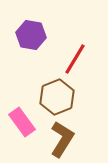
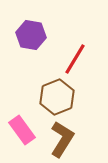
pink rectangle: moved 8 px down
